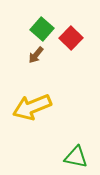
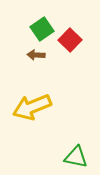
green square: rotated 15 degrees clockwise
red square: moved 1 px left, 2 px down
brown arrow: rotated 54 degrees clockwise
